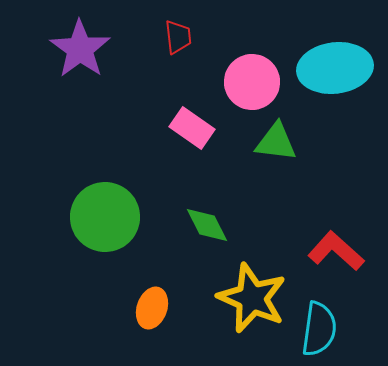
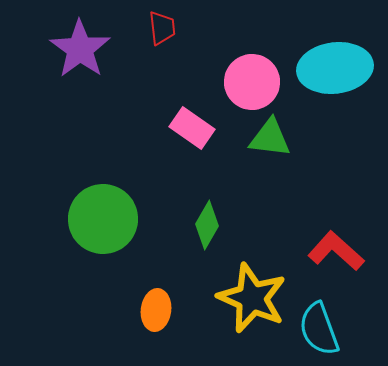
red trapezoid: moved 16 px left, 9 px up
green triangle: moved 6 px left, 4 px up
green circle: moved 2 px left, 2 px down
green diamond: rotated 57 degrees clockwise
orange ellipse: moved 4 px right, 2 px down; rotated 12 degrees counterclockwise
cyan semicircle: rotated 152 degrees clockwise
